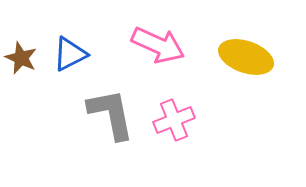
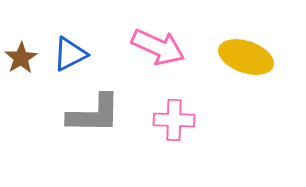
pink arrow: moved 2 px down
brown star: rotated 16 degrees clockwise
gray L-shape: moved 17 px left; rotated 102 degrees clockwise
pink cross: rotated 24 degrees clockwise
